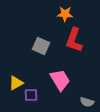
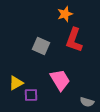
orange star: rotated 21 degrees counterclockwise
